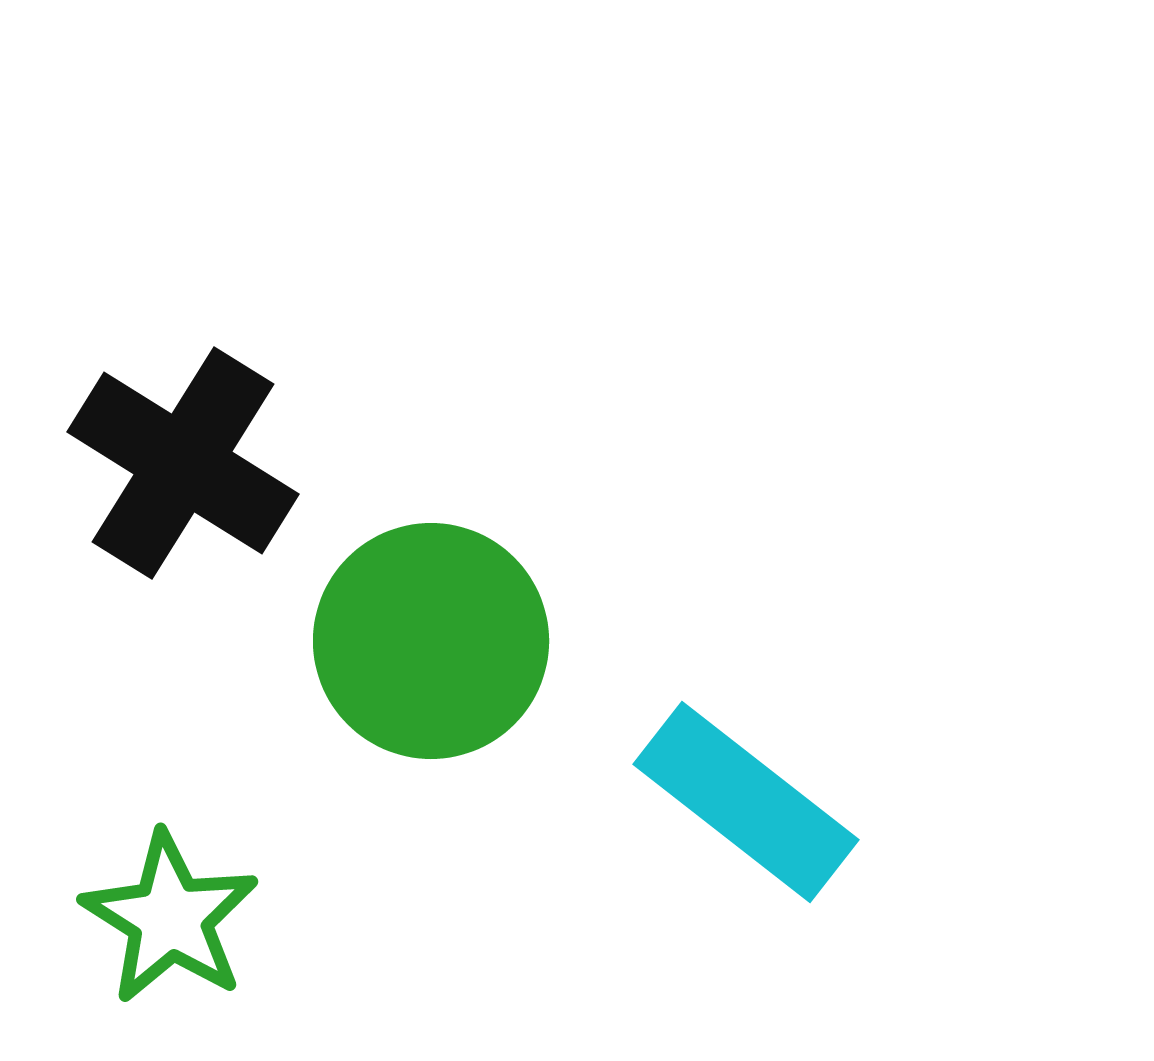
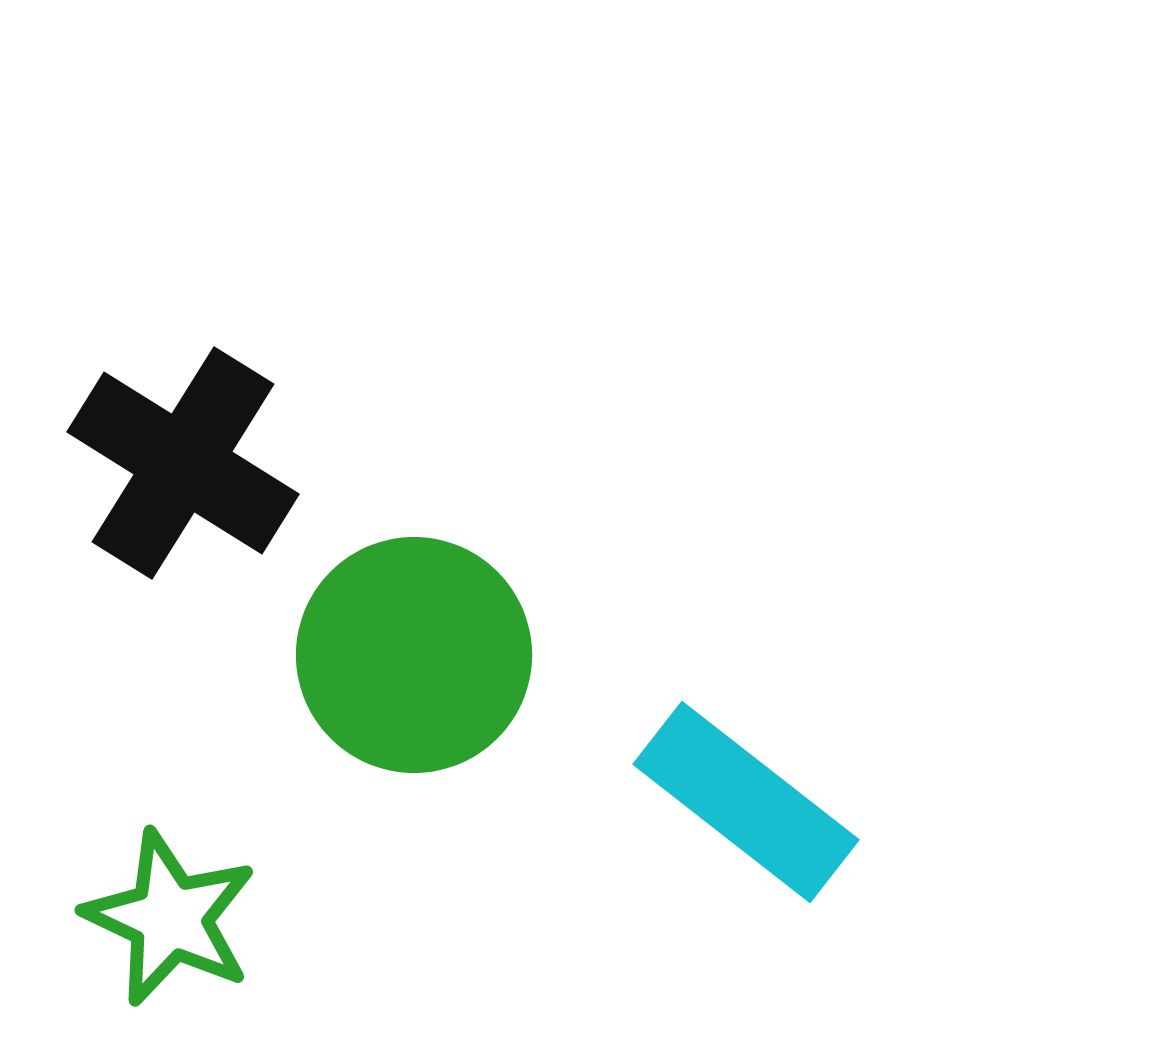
green circle: moved 17 px left, 14 px down
green star: rotated 7 degrees counterclockwise
